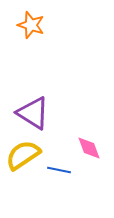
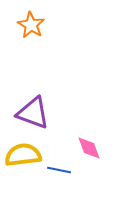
orange star: rotated 12 degrees clockwise
purple triangle: rotated 12 degrees counterclockwise
yellow semicircle: rotated 27 degrees clockwise
